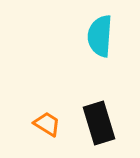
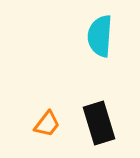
orange trapezoid: rotated 96 degrees clockwise
